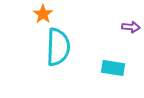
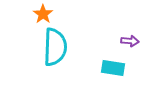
purple arrow: moved 1 px left, 14 px down
cyan semicircle: moved 3 px left
